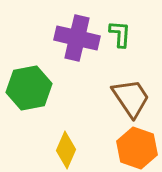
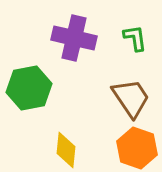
green L-shape: moved 15 px right, 4 px down; rotated 12 degrees counterclockwise
purple cross: moved 3 px left
yellow diamond: rotated 18 degrees counterclockwise
